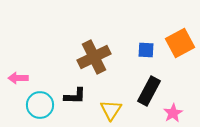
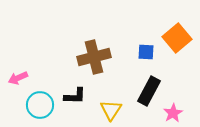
orange square: moved 3 px left, 5 px up; rotated 12 degrees counterclockwise
blue square: moved 2 px down
brown cross: rotated 12 degrees clockwise
pink arrow: rotated 24 degrees counterclockwise
